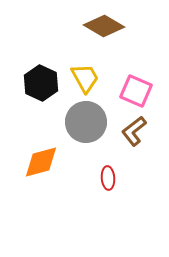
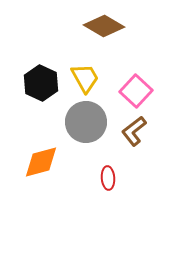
pink square: rotated 20 degrees clockwise
